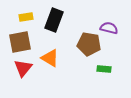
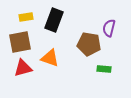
purple semicircle: rotated 90 degrees counterclockwise
orange triangle: rotated 12 degrees counterclockwise
red triangle: rotated 36 degrees clockwise
